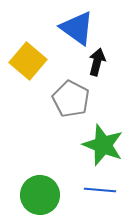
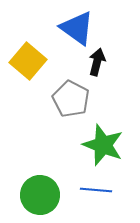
blue line: moved 4 px left
